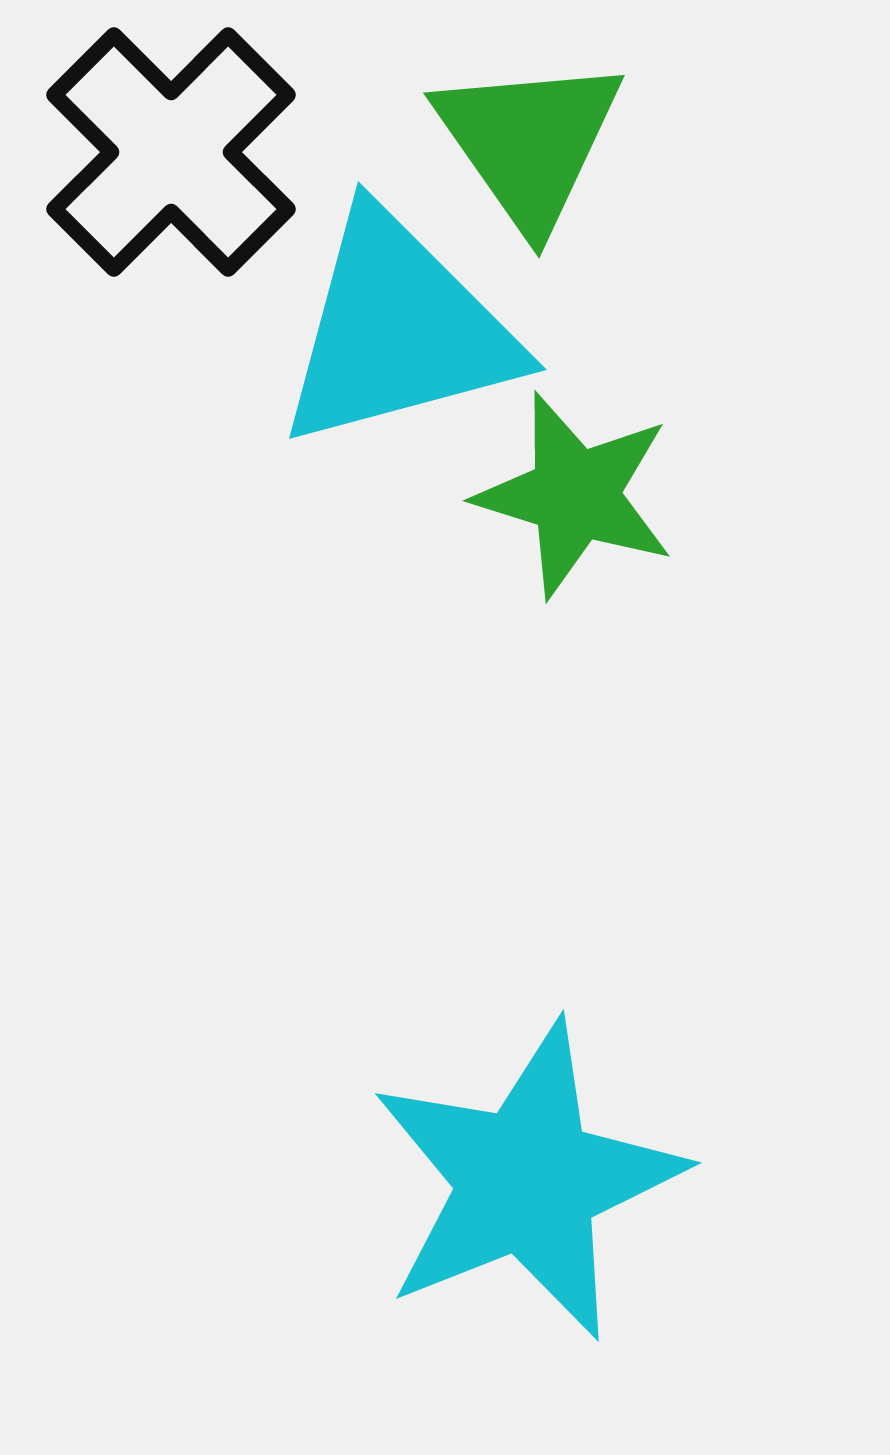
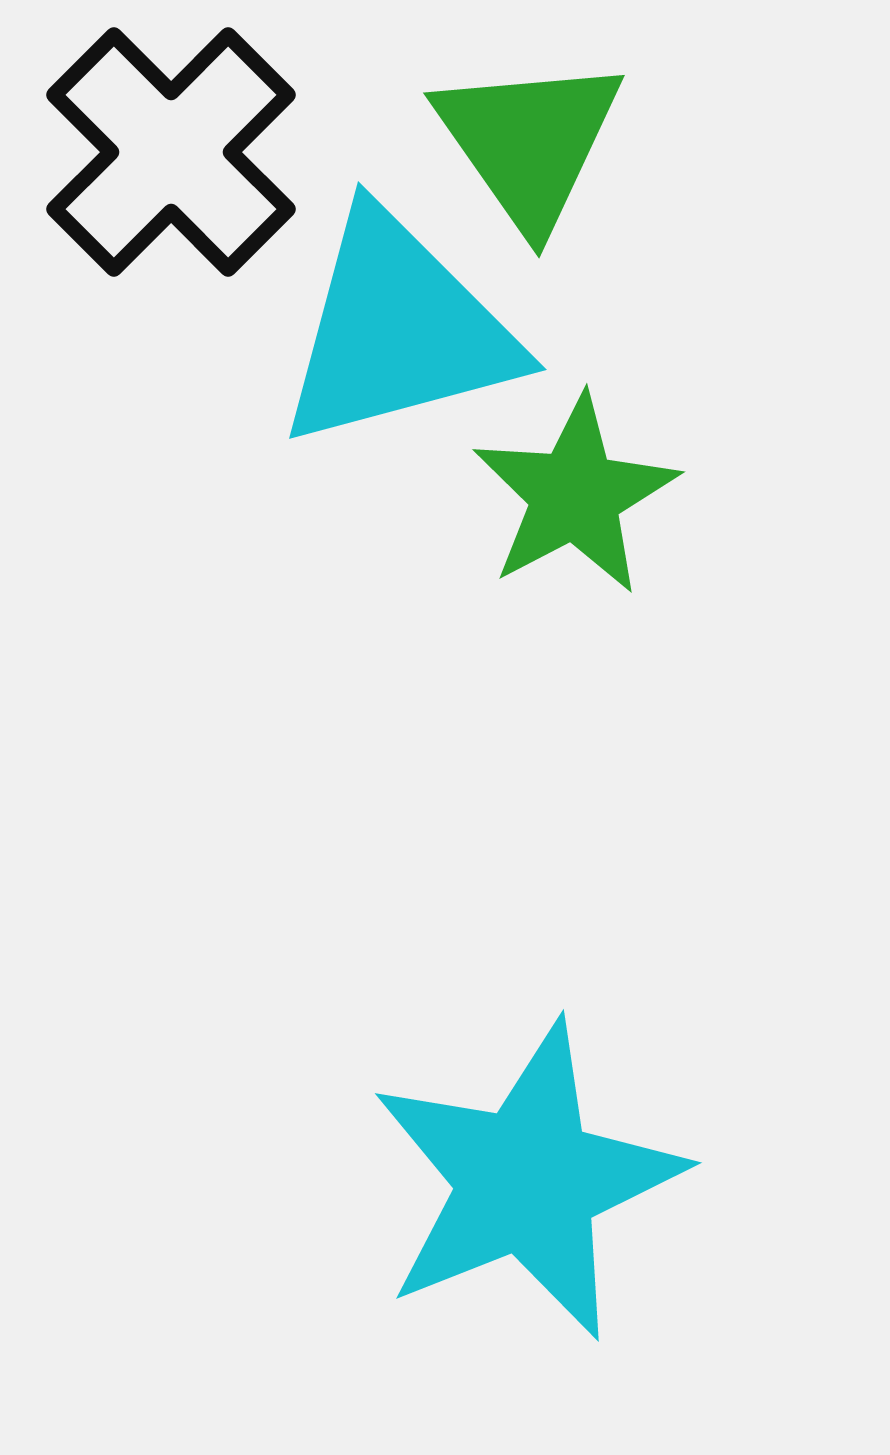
green star: rotated 27 degrees clockwise
